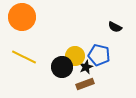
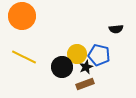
orange circle: moved 1 px up
black semicircle: moved 1 px right, 2 px down; rotated 32 degrees counterclockwise
yellow circle: moved 2 px right, 2 px up
